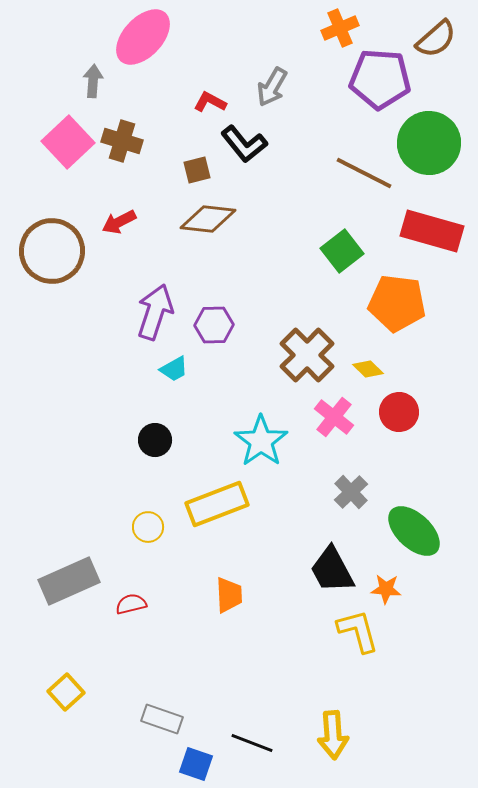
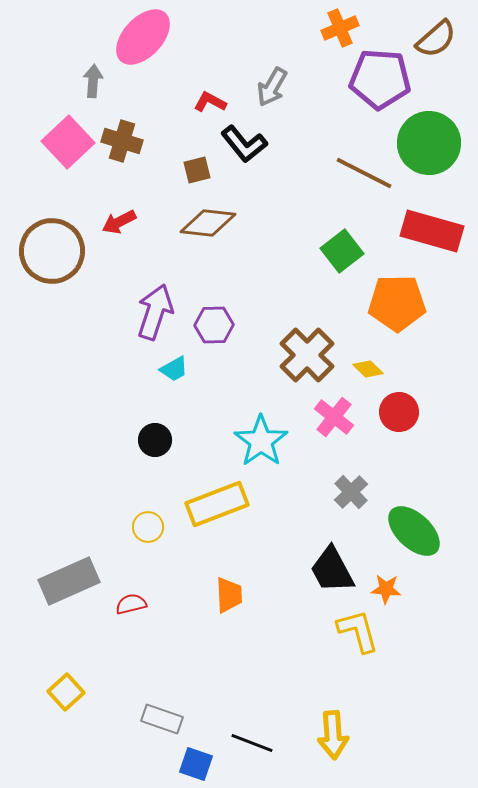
brown diamond at (208, 219): moved 4 px down
orange pentagon at (397, 303): rotated 8 degrees counterclockwise
